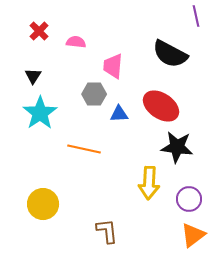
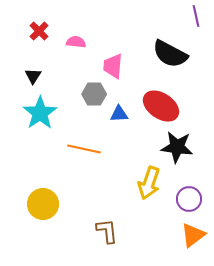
yellow arrow: rotated 16 degrees clockwise
